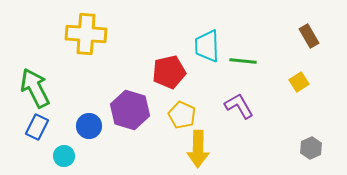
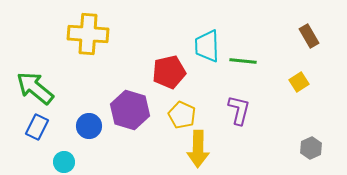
yellow cross: moved 2 px right
green arrow: rotated 24 degrees counterclockwise
purple L-shape: moved 4 px down; rotated 44 degrees clockwise
cyan circle: moved 6 px down
